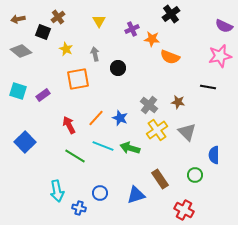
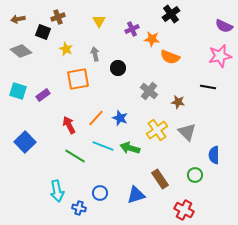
brown cross: rotated 16 degrees clockwise
gray cross: moved 14 px up
